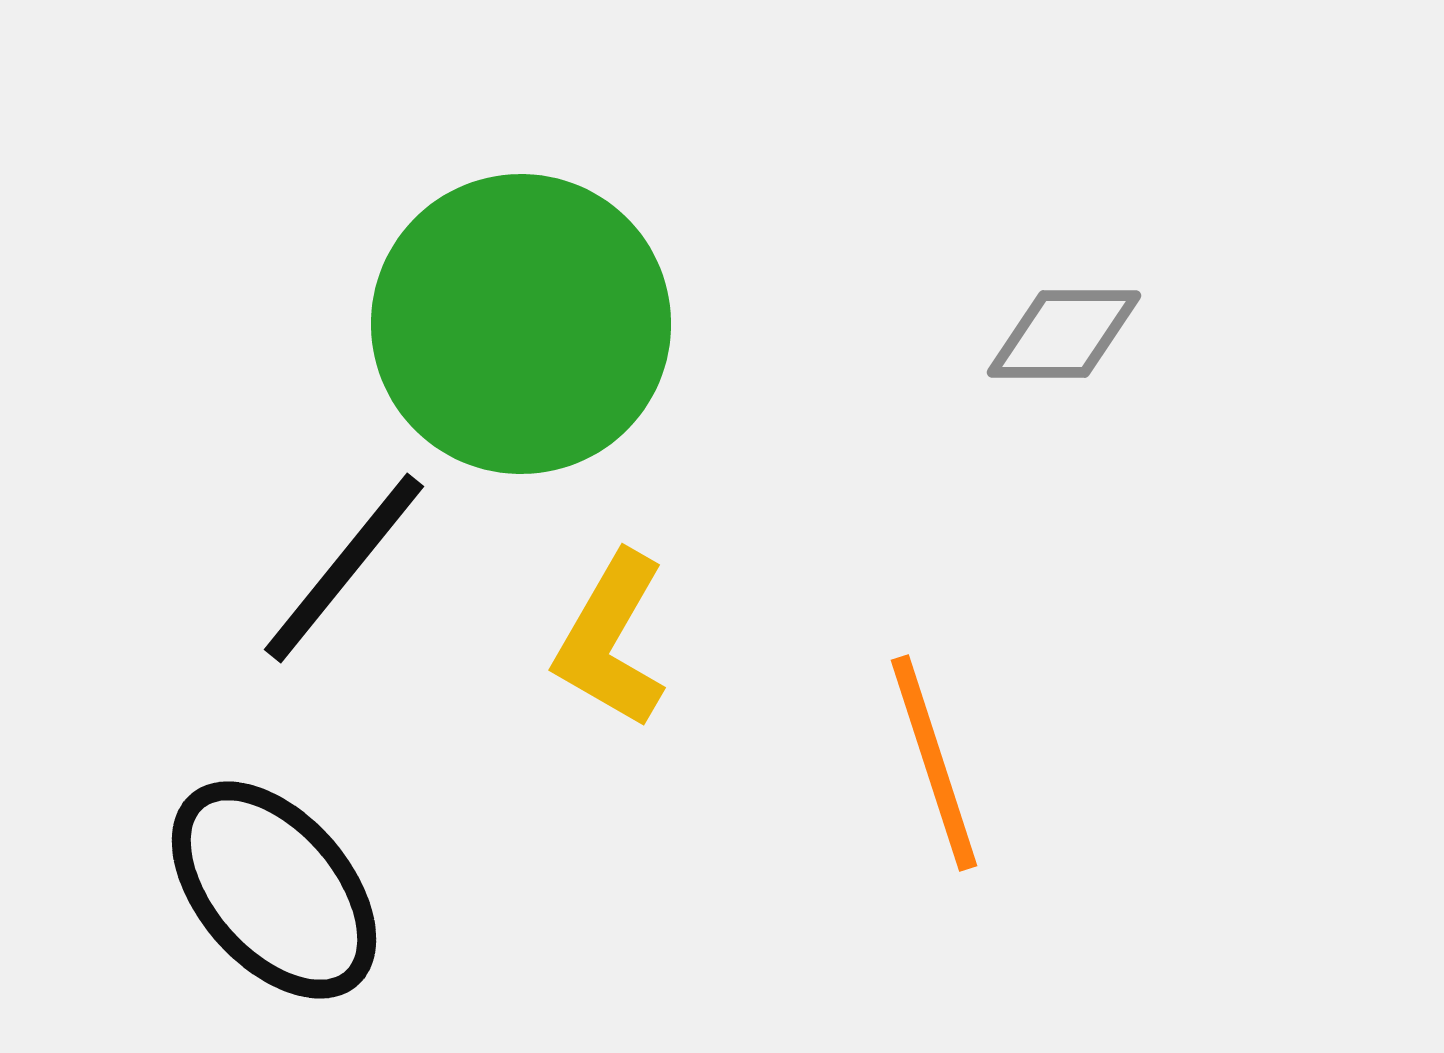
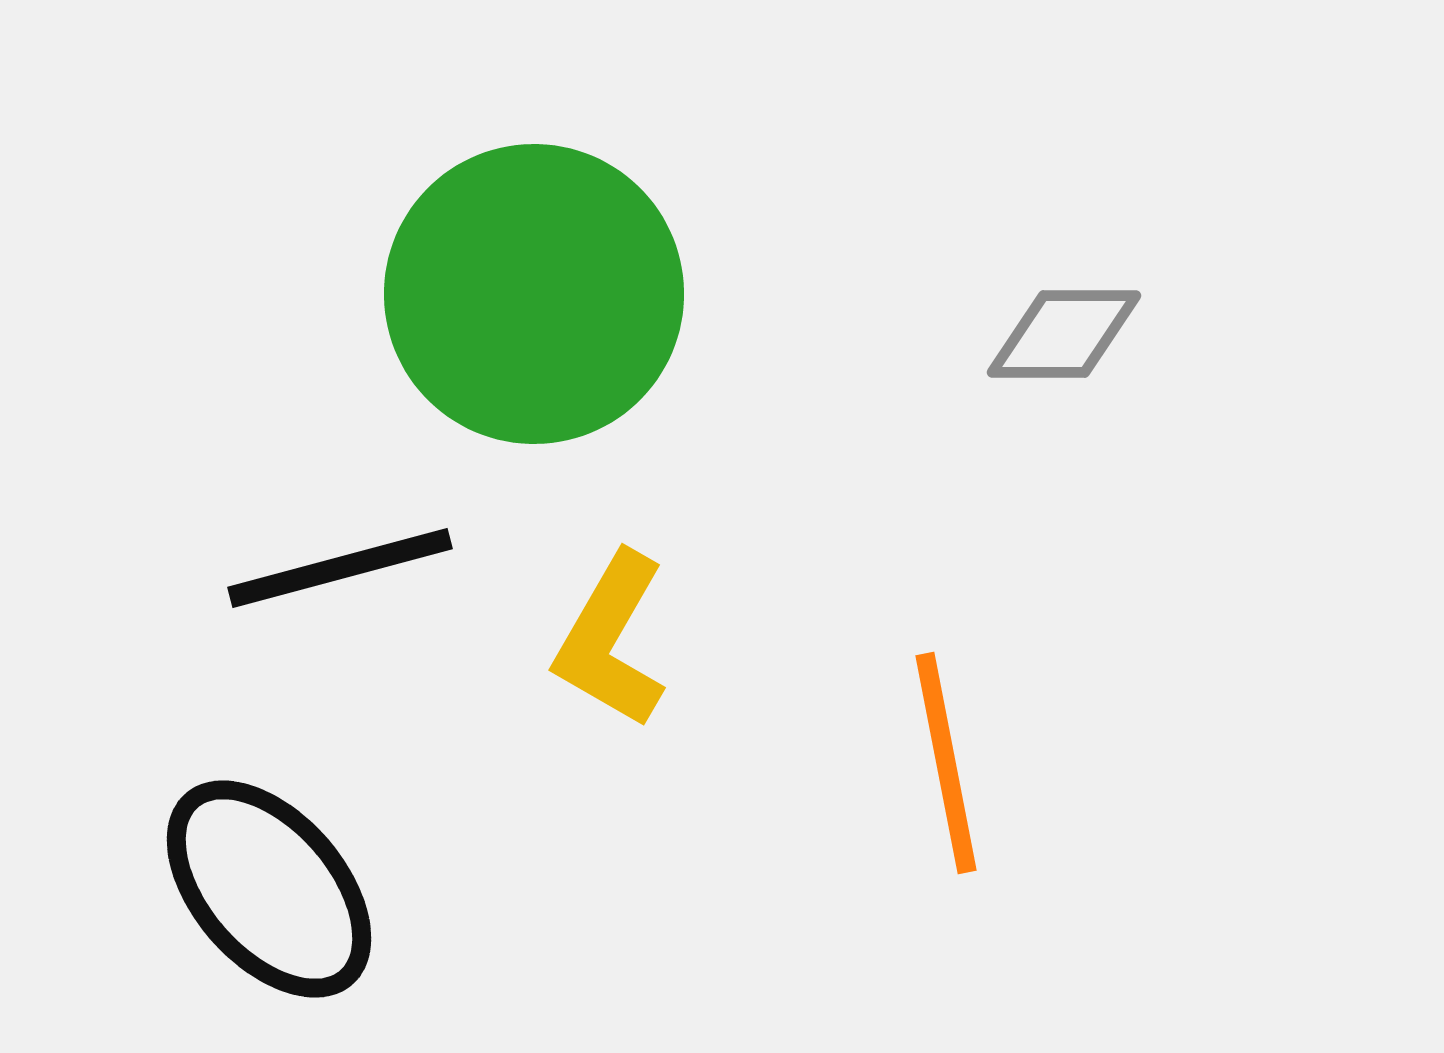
green circle: moved 13 px right, 30 px up
black line: moved 4 px left; rotated 36 degrees clockwise
orange line: moved 12 px right; rotated 7 degrees clockwise
black ellipse: moved 5 px left, 1 px up
